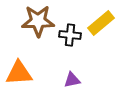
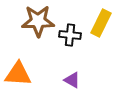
yellow rectangle: rotated 24 degrees counterclockwise
orange triangle: moved 1 px left, 1 px down; rotated 8 degrees clockwise
purple triangle: rotated 42 degrees clockwise
